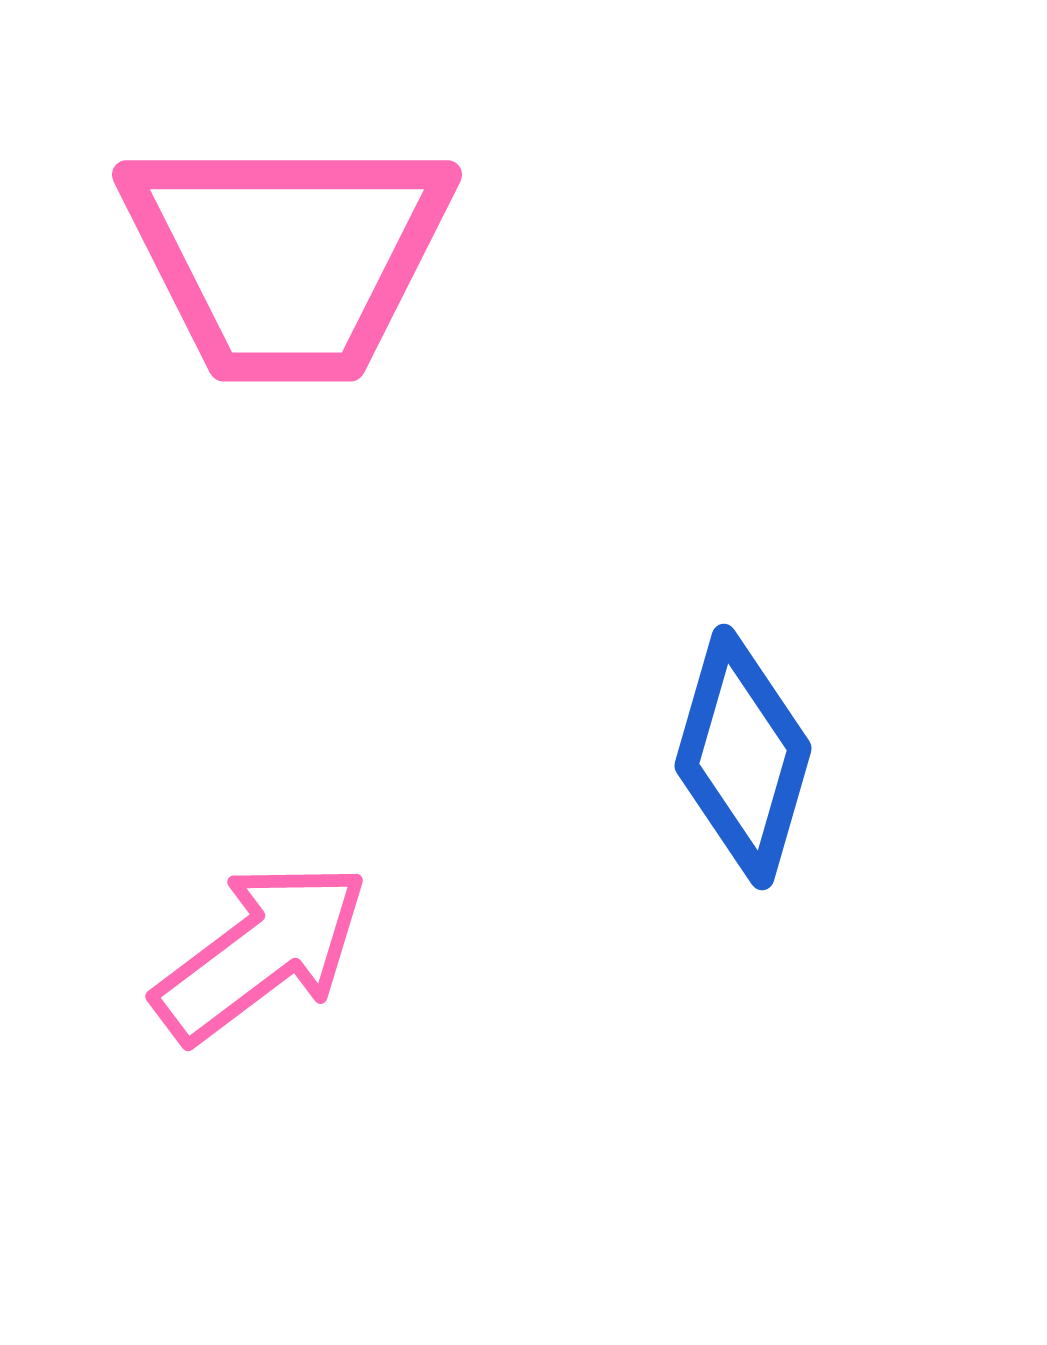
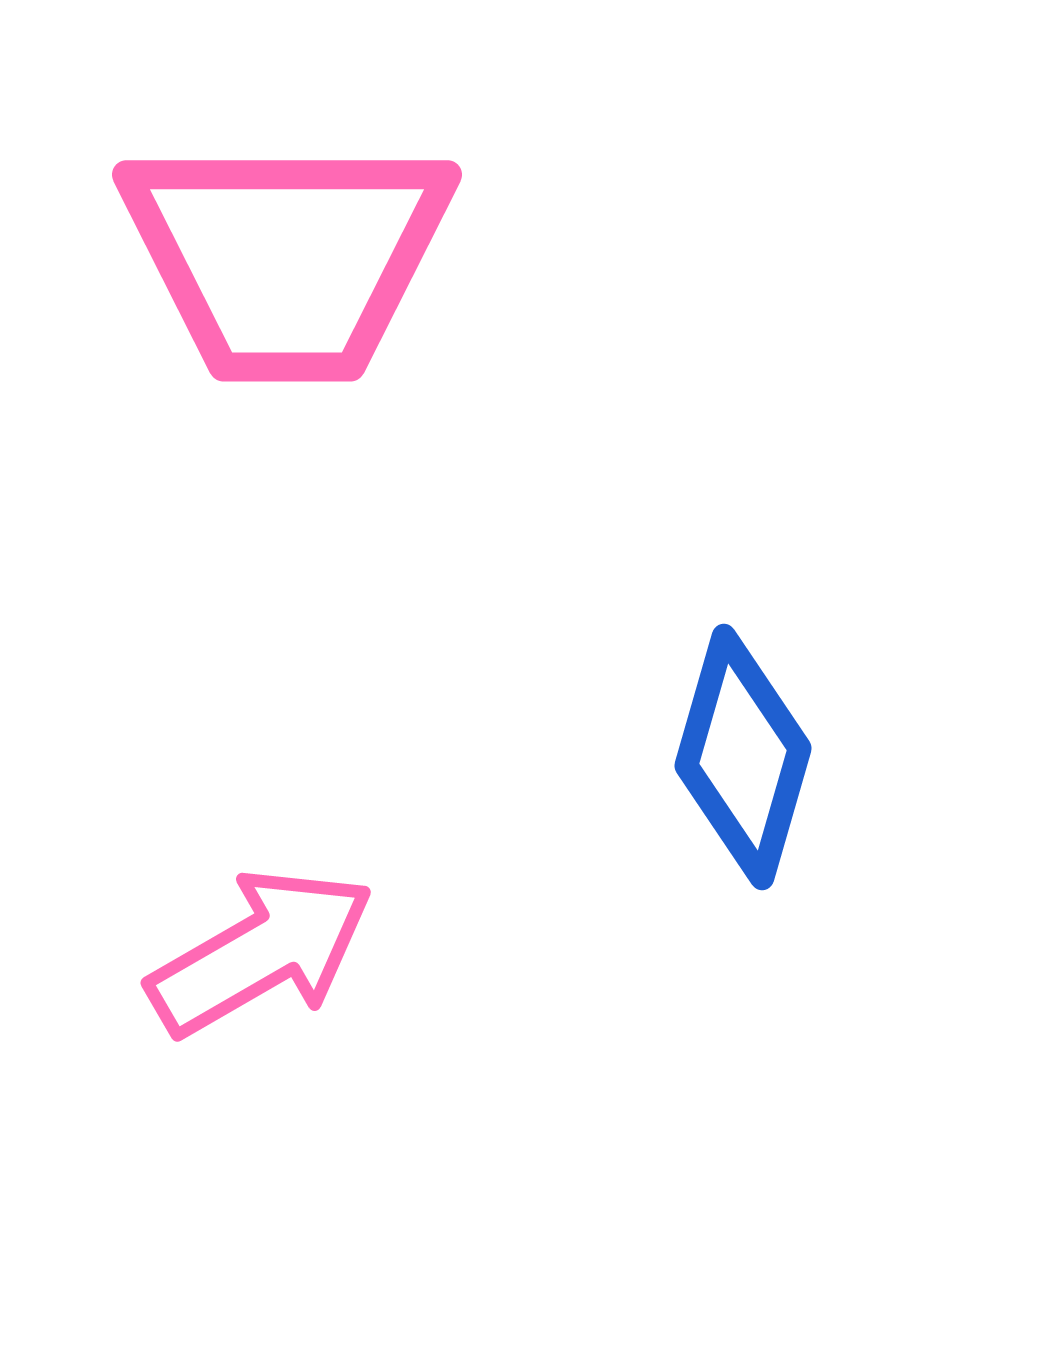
pink arrow: rotated 7 degrees clockwise
